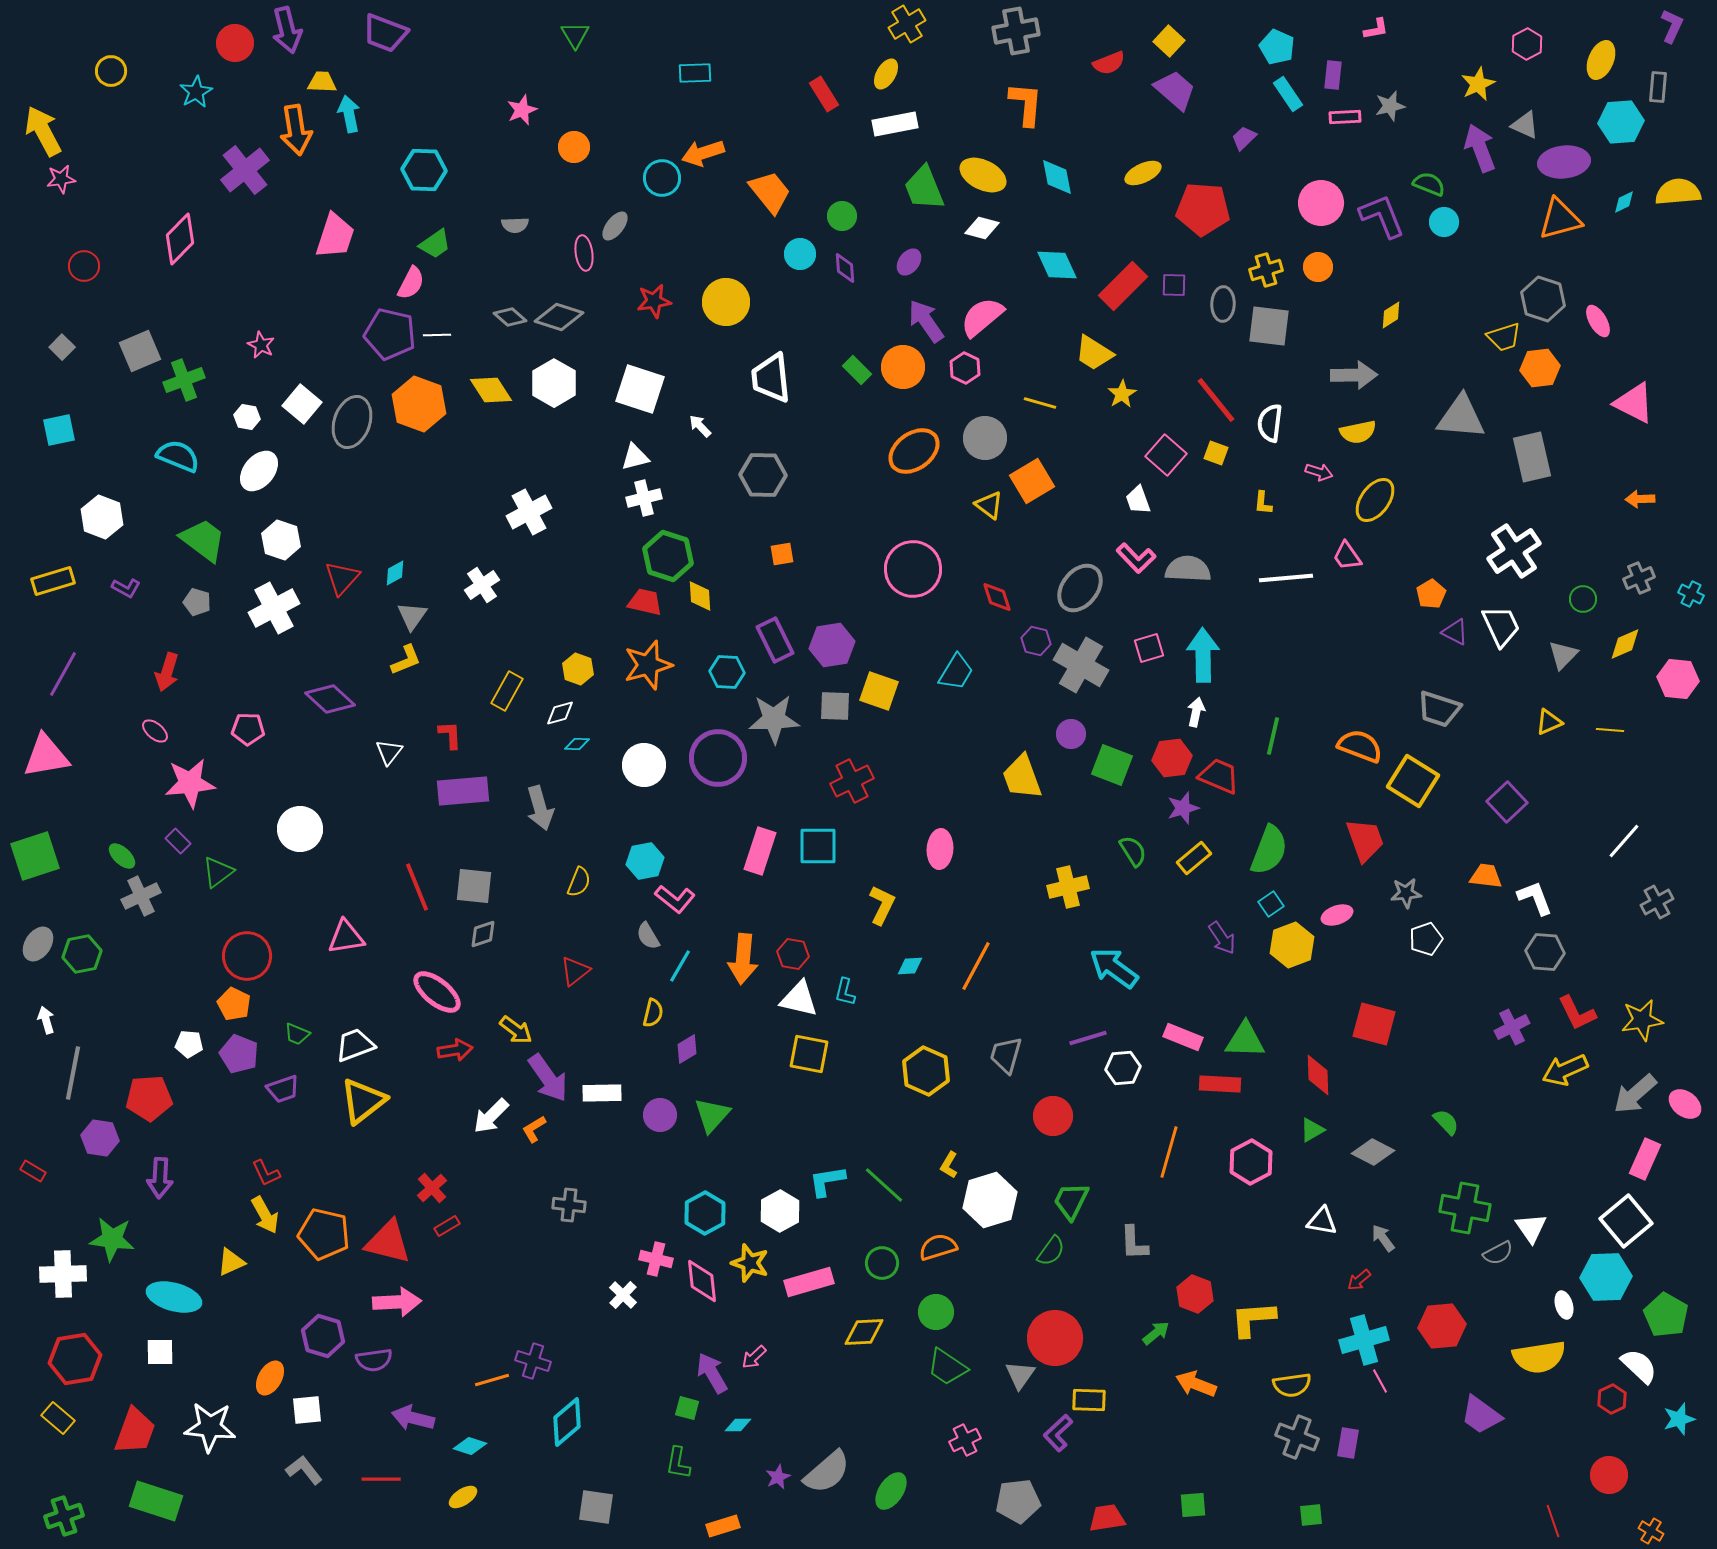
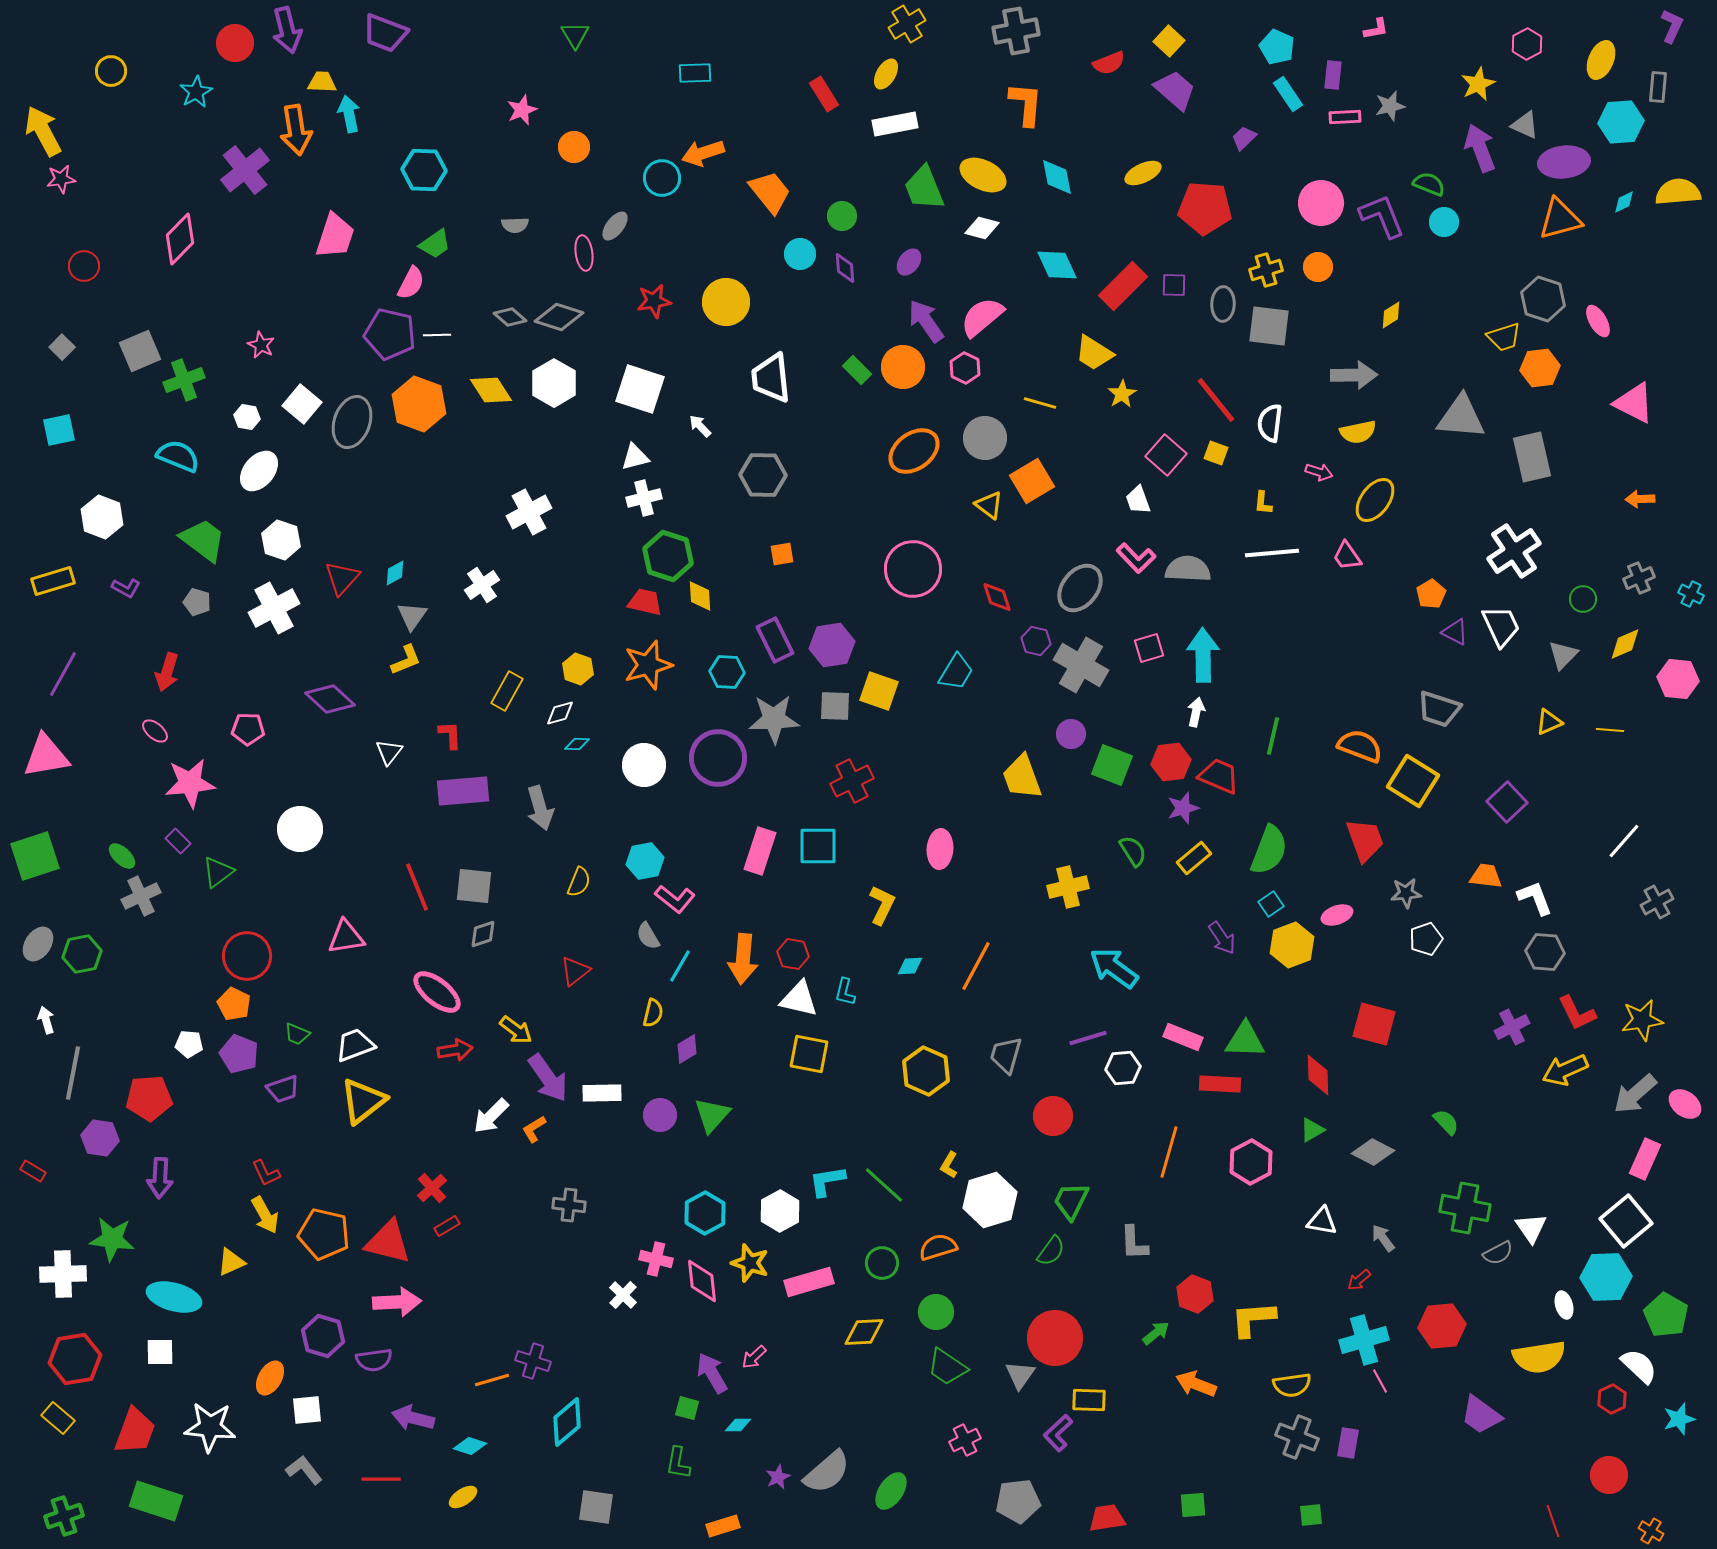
red pentagon at (1203, 209): moved 2 px right, 1 px up
white line at (1286, 578): moved 14 px left, 25 px up
red hexagon at (1172, 758): moved 1 px left, 4 px down
